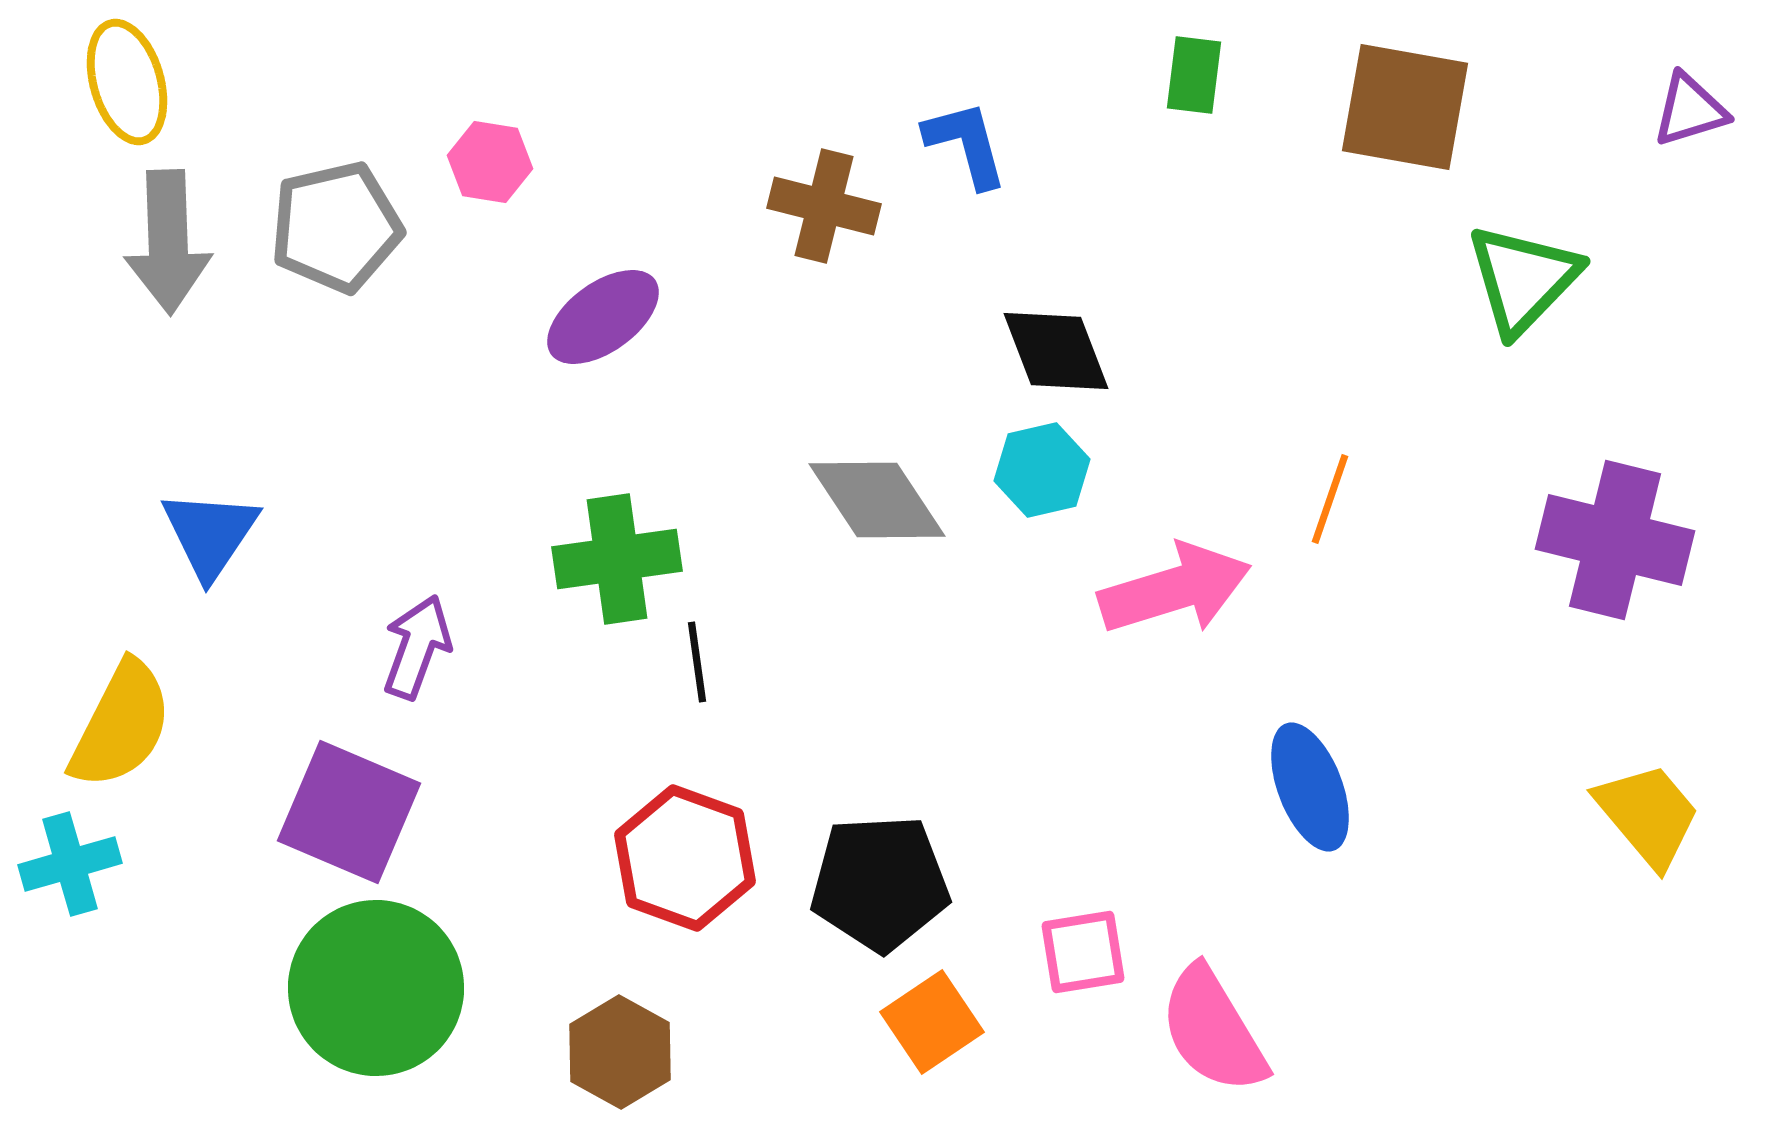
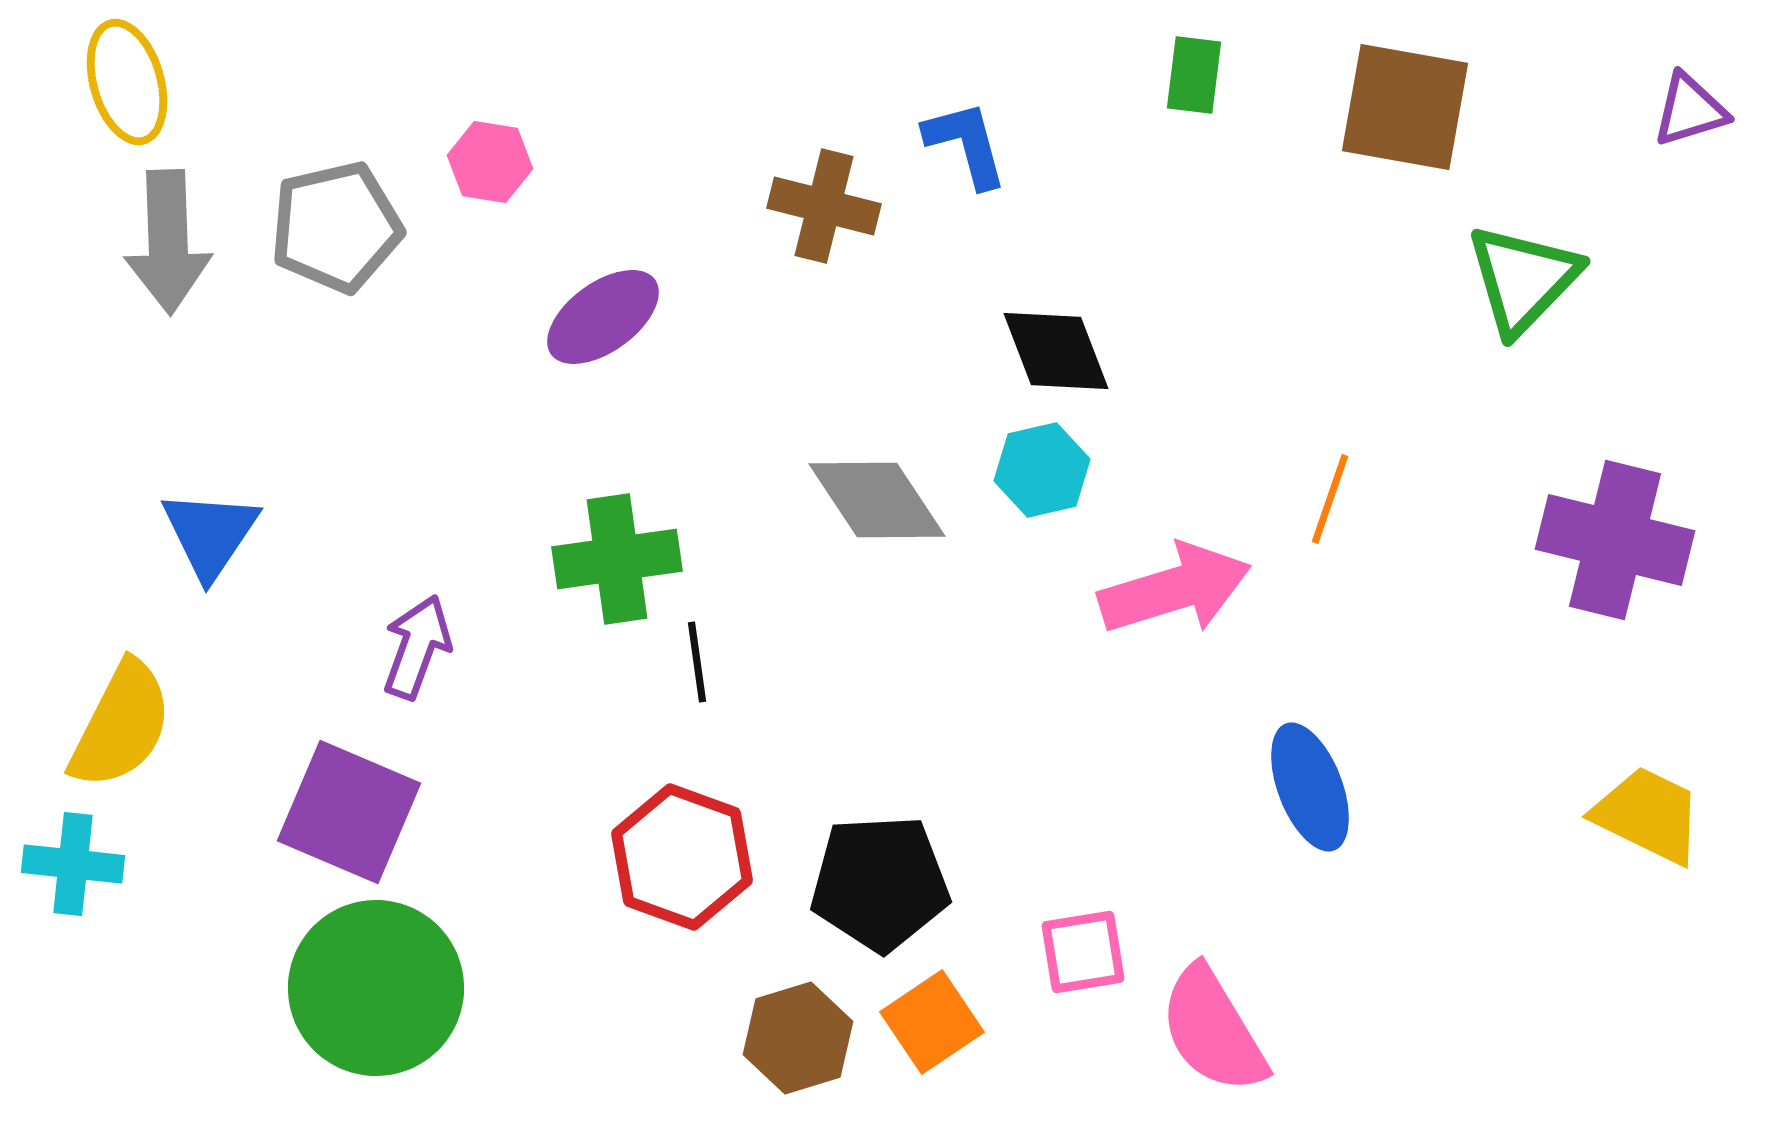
yellow trapezoid: rotated 24 degrees counterclockwise
red hexagon: moved 3 px left, 1 px up
cyan cross: moved 3 px right; rotated 22 degrees clockwise
brown hexagon: moved 178 px right, 14 px up; rotated 14 degrees clockwise
